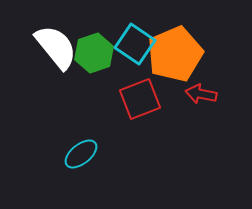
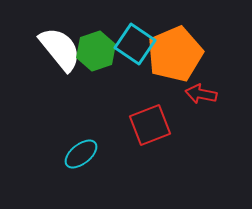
white semicircle: moved 4 px right, 2 px down
green hexagon: moved 2 px right, 2 px up
red square: moved 10 px right, 26 px down
